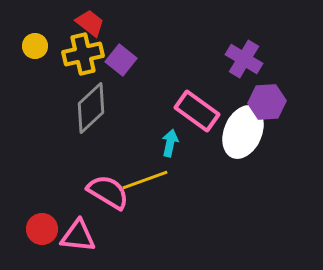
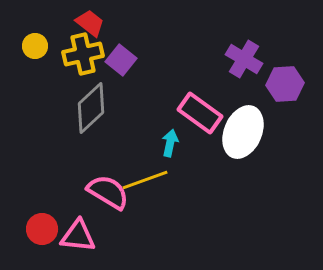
purple hexagon: moved 18 px right, 18 px up
pink rectangle: moved 3 px right, 2 px down
